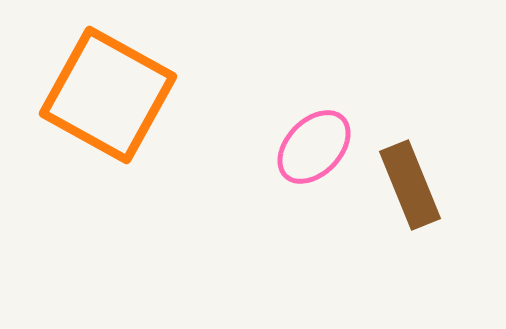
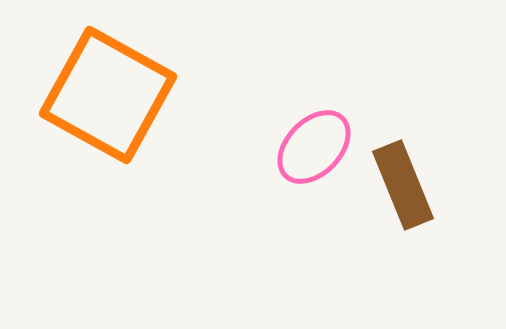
brown rectangle: moved 7 px left
